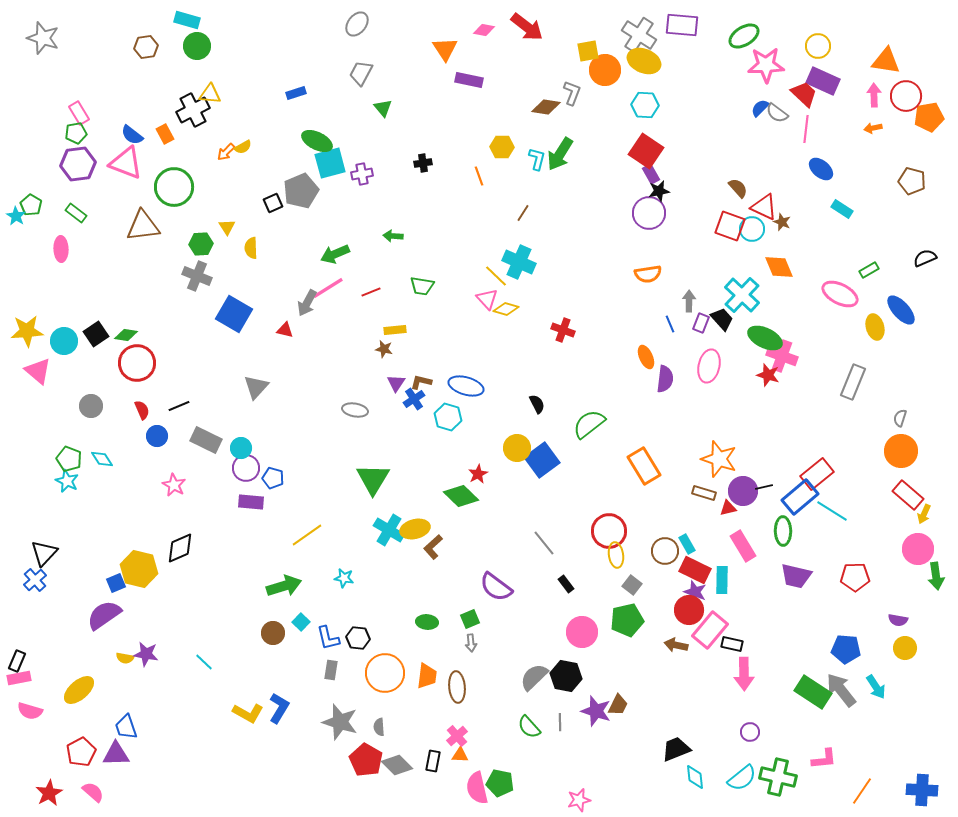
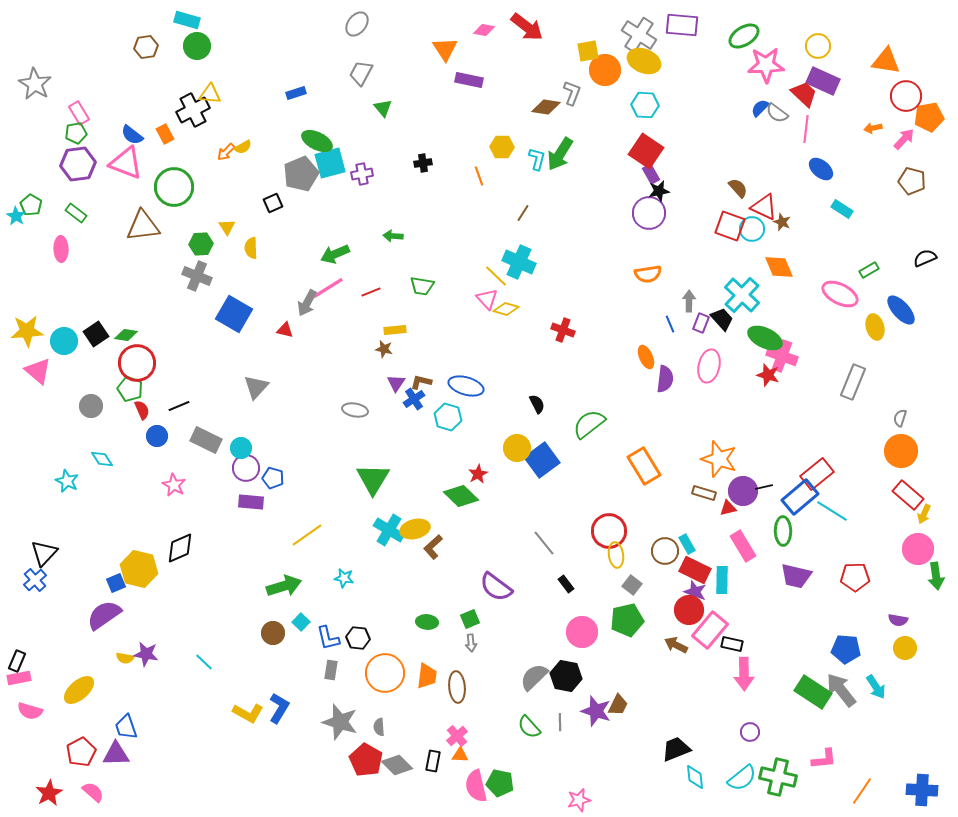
gray star at (43, 38): moved 8 px left, 46 px down; rotated 12 degrees clockwise
pink arrow at (874, 95): moved 30 px right, 44 px down; rotated 45 degrees clockwise
gray pentagon at (301, 191): moved 17 px up
green pentagon at (69, 459): moved 61 px right, 70 px up
brown arrow at (676, 645): rotated 15 degrees clockwise
pink semicircle at (477, 788): moved 1 px left, 2 px up
